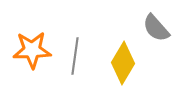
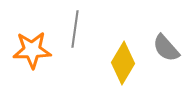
gray semicircle: moved 10 px right, 20 px down
gray line: moved 27 px up
